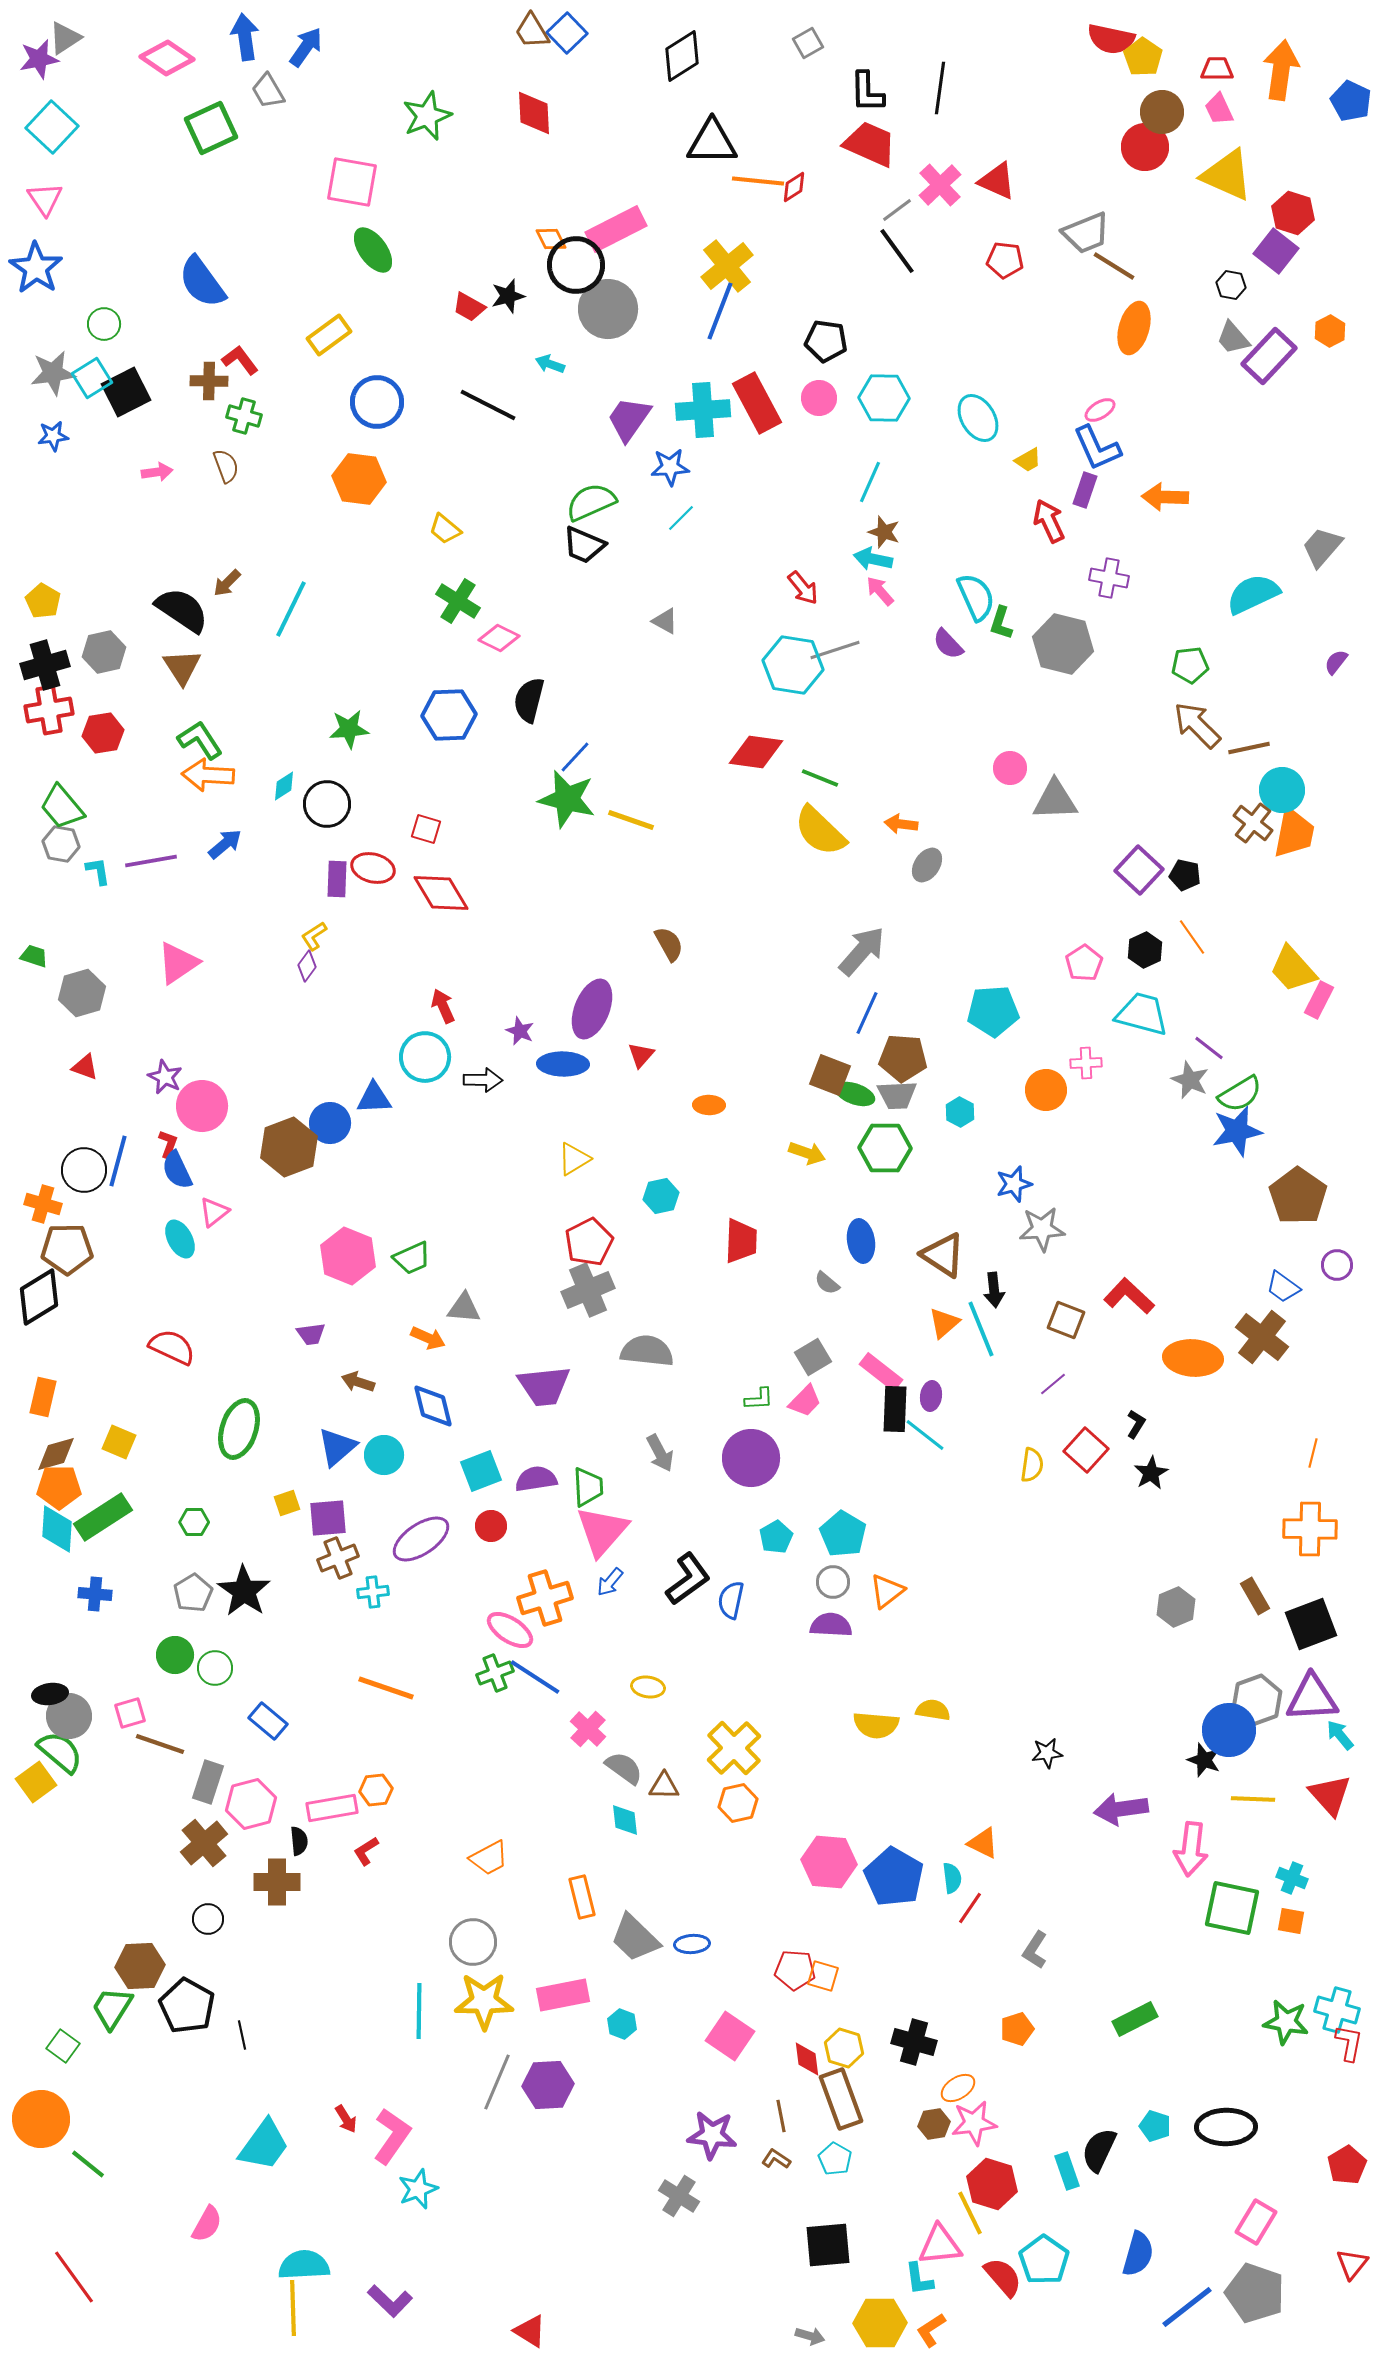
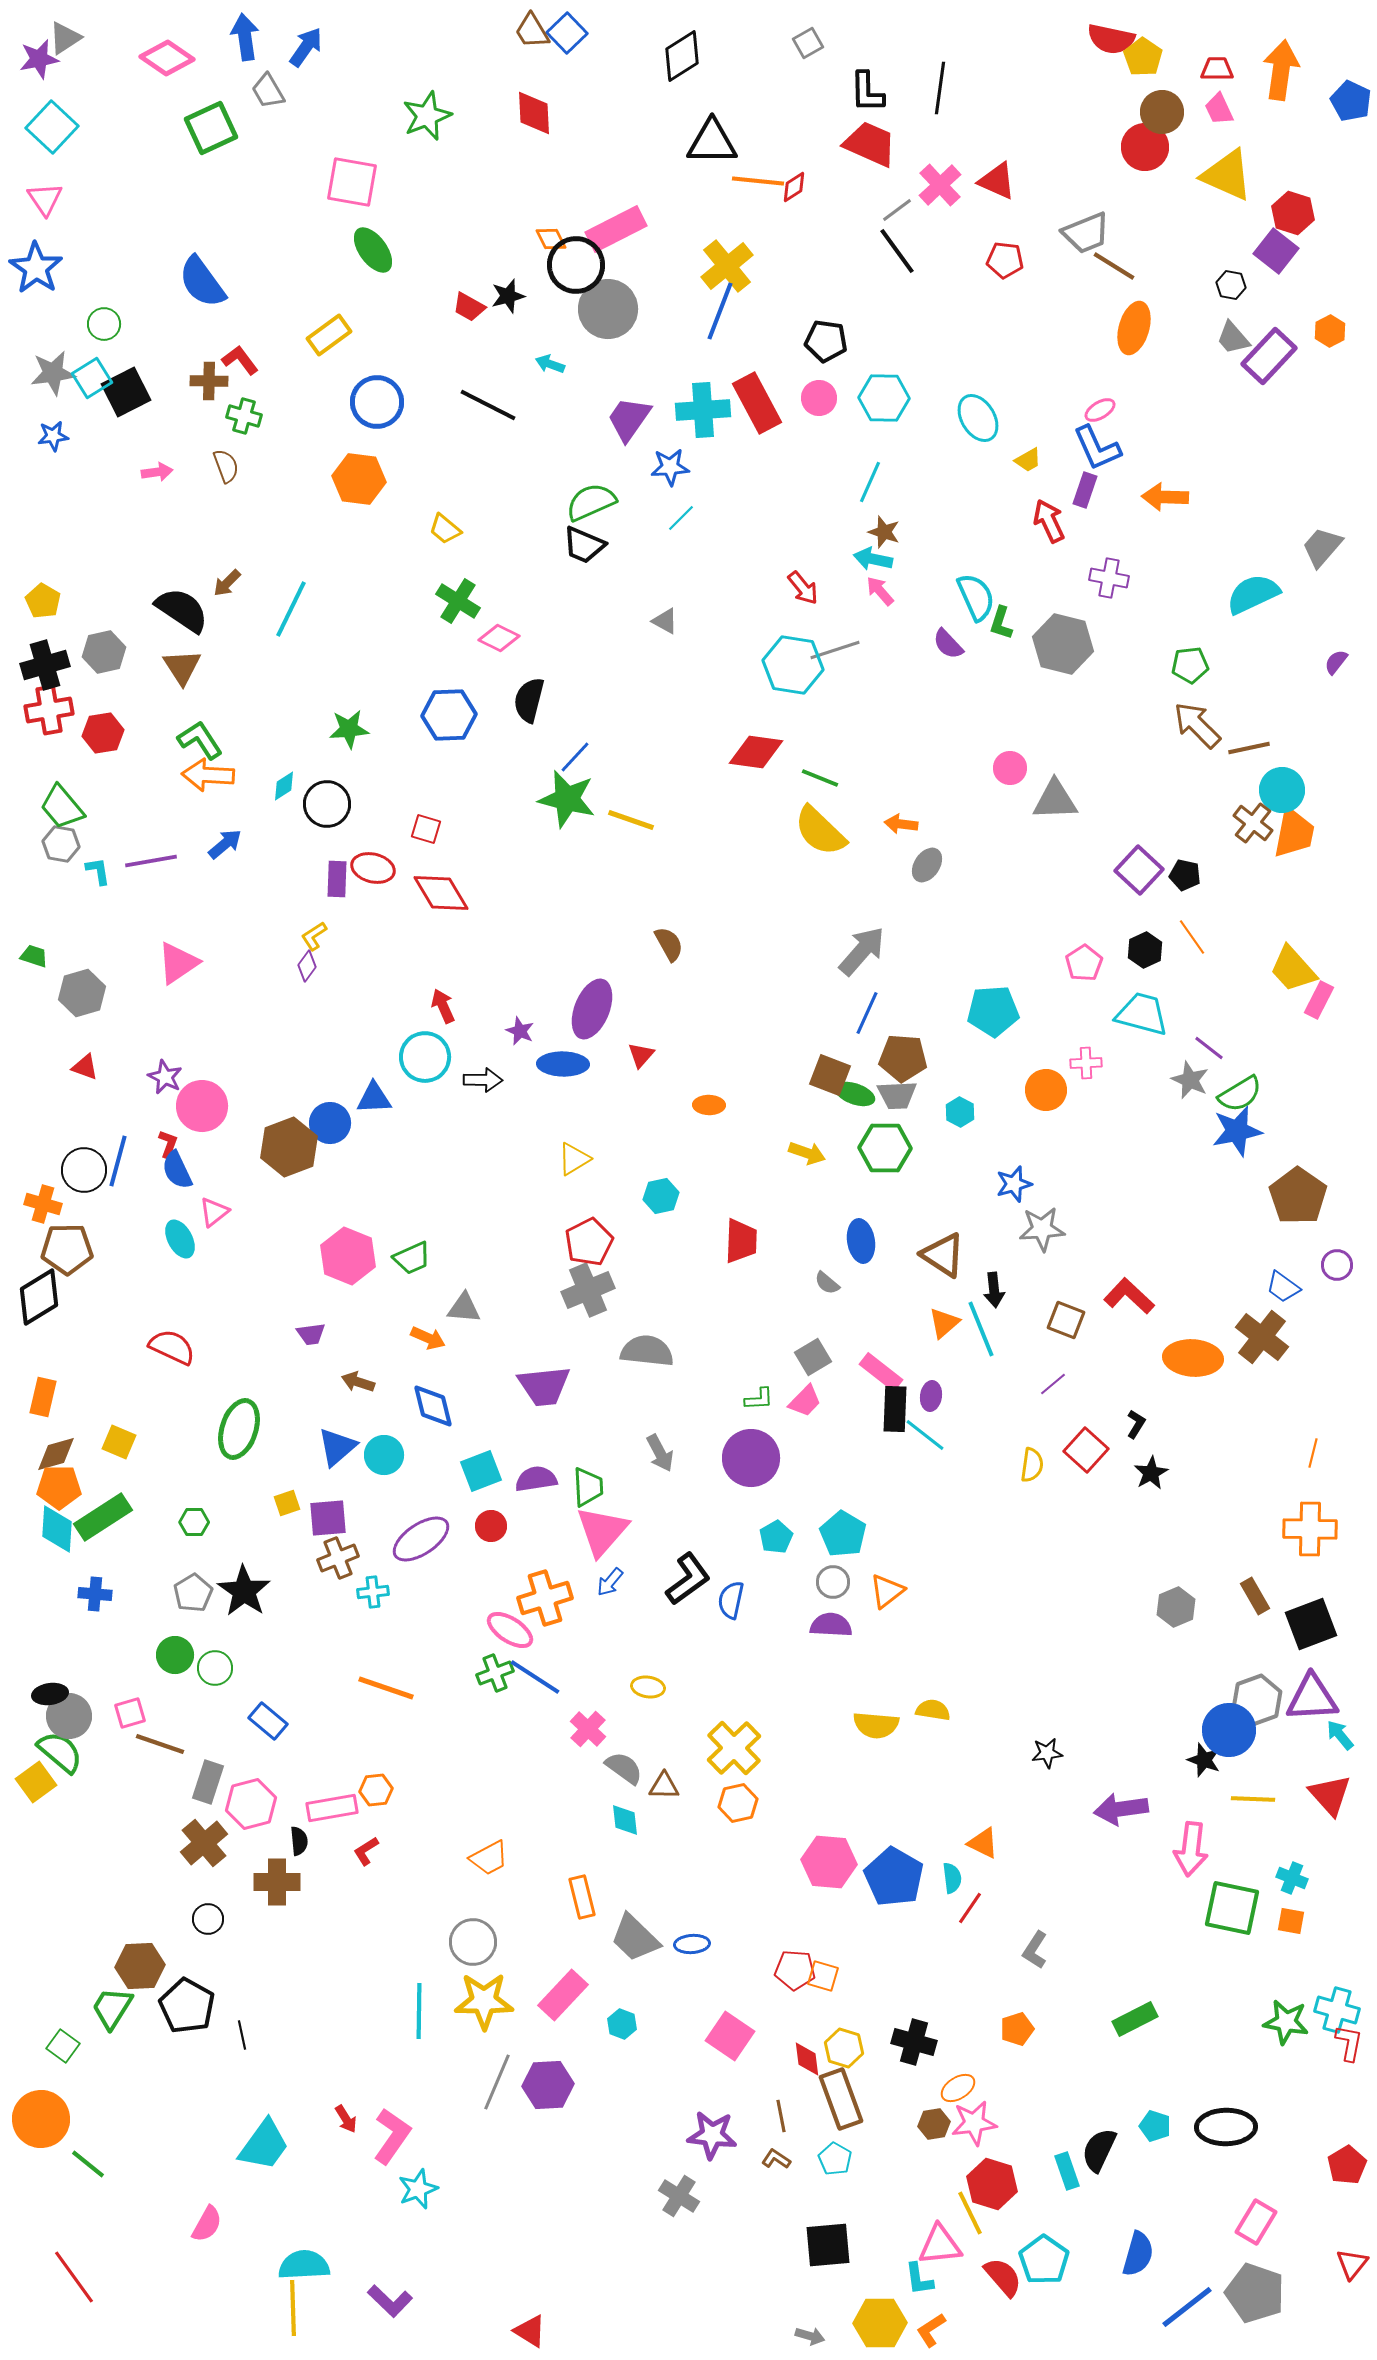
pink rectangle at (563, 1995): rotated 36 degrees counterclockwise
